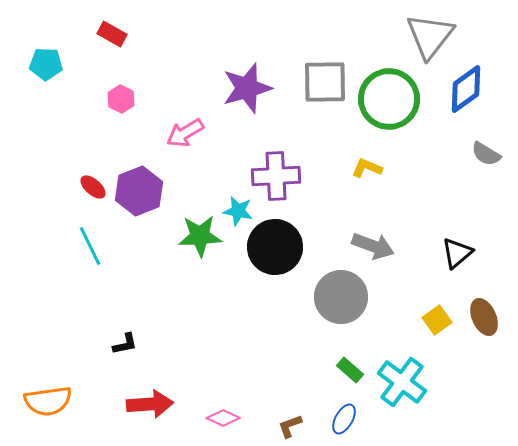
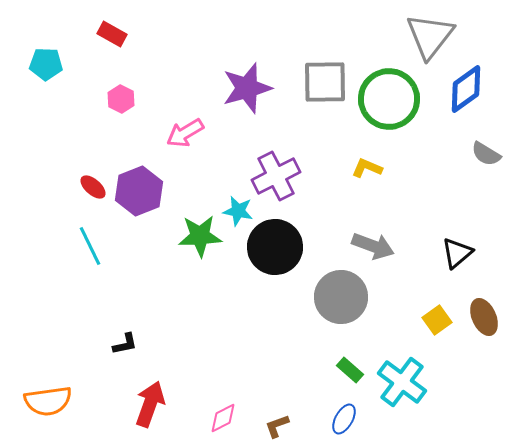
purple cross: rotated 24 degrees counterclockwise
red arrow: rotated 66 degrees counterclockwise
pink diamond: rotated 52 degrees counterclockwise
brown L-shape: moved 13 px left
